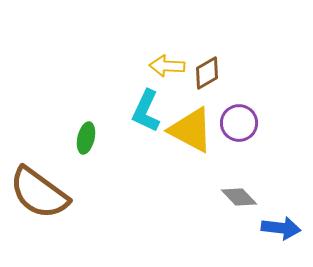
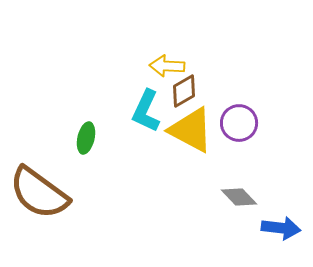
brown diamond: moved 23 px left, 18 px down
